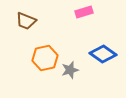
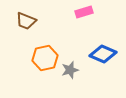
blue diamond: rotated 12 degrees counterclockwise
